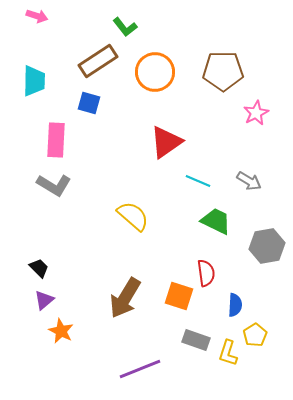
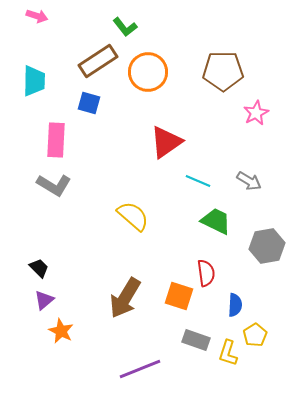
orange circle: moved 7 px left
